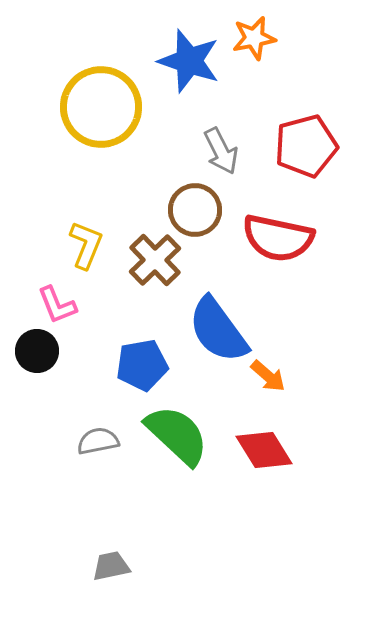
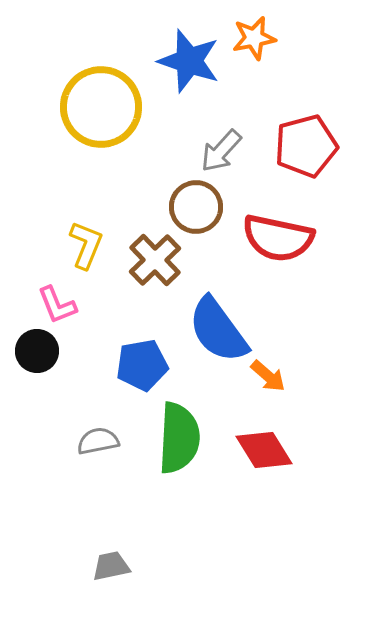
gray arrow: rotated 69 degrees clockwise
brown circle: moved 1 px right, 3 px up
green semicircle: moved 2 px right, 3 px down; rotated 50 degrees clockwise
